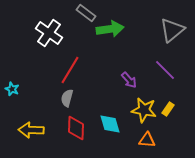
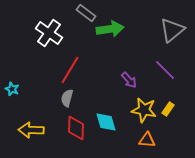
cyan diamond: moved 4 px left, 2 px up
